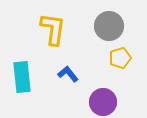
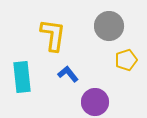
yellow L-shape: moved 6 px down
yellow pentagon: moved 6 px right, 2 px down
purple circle: moved 8 px left
